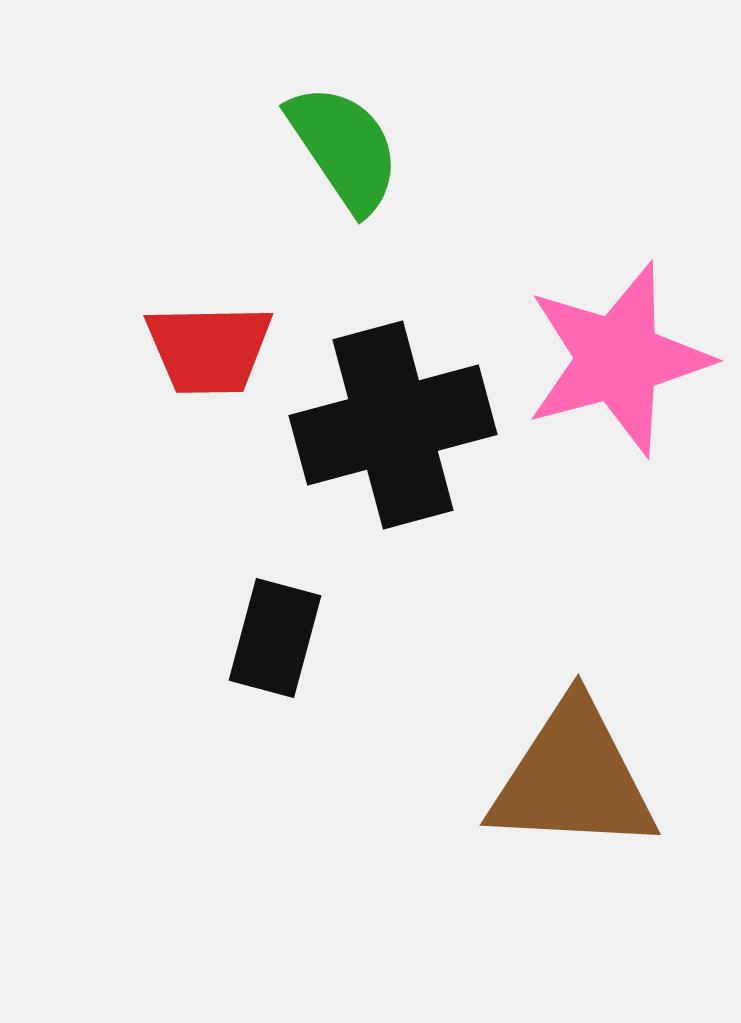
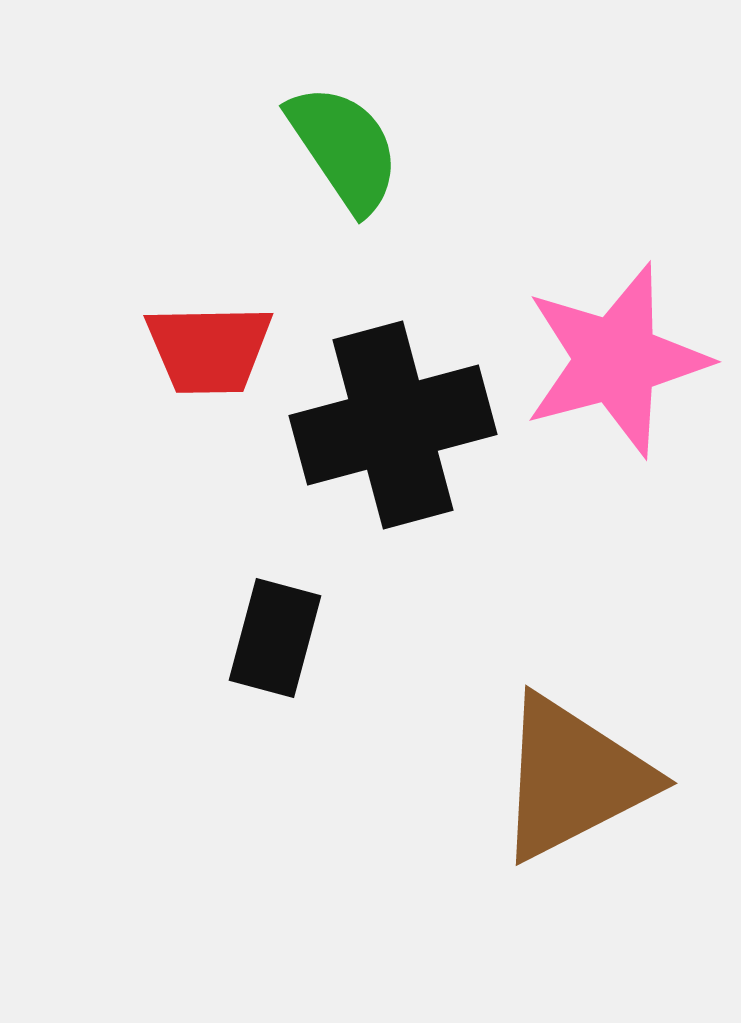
pink star: moved 2 px left, 1 px down
brown triangle: rotated 30 degrees counterclockwise
